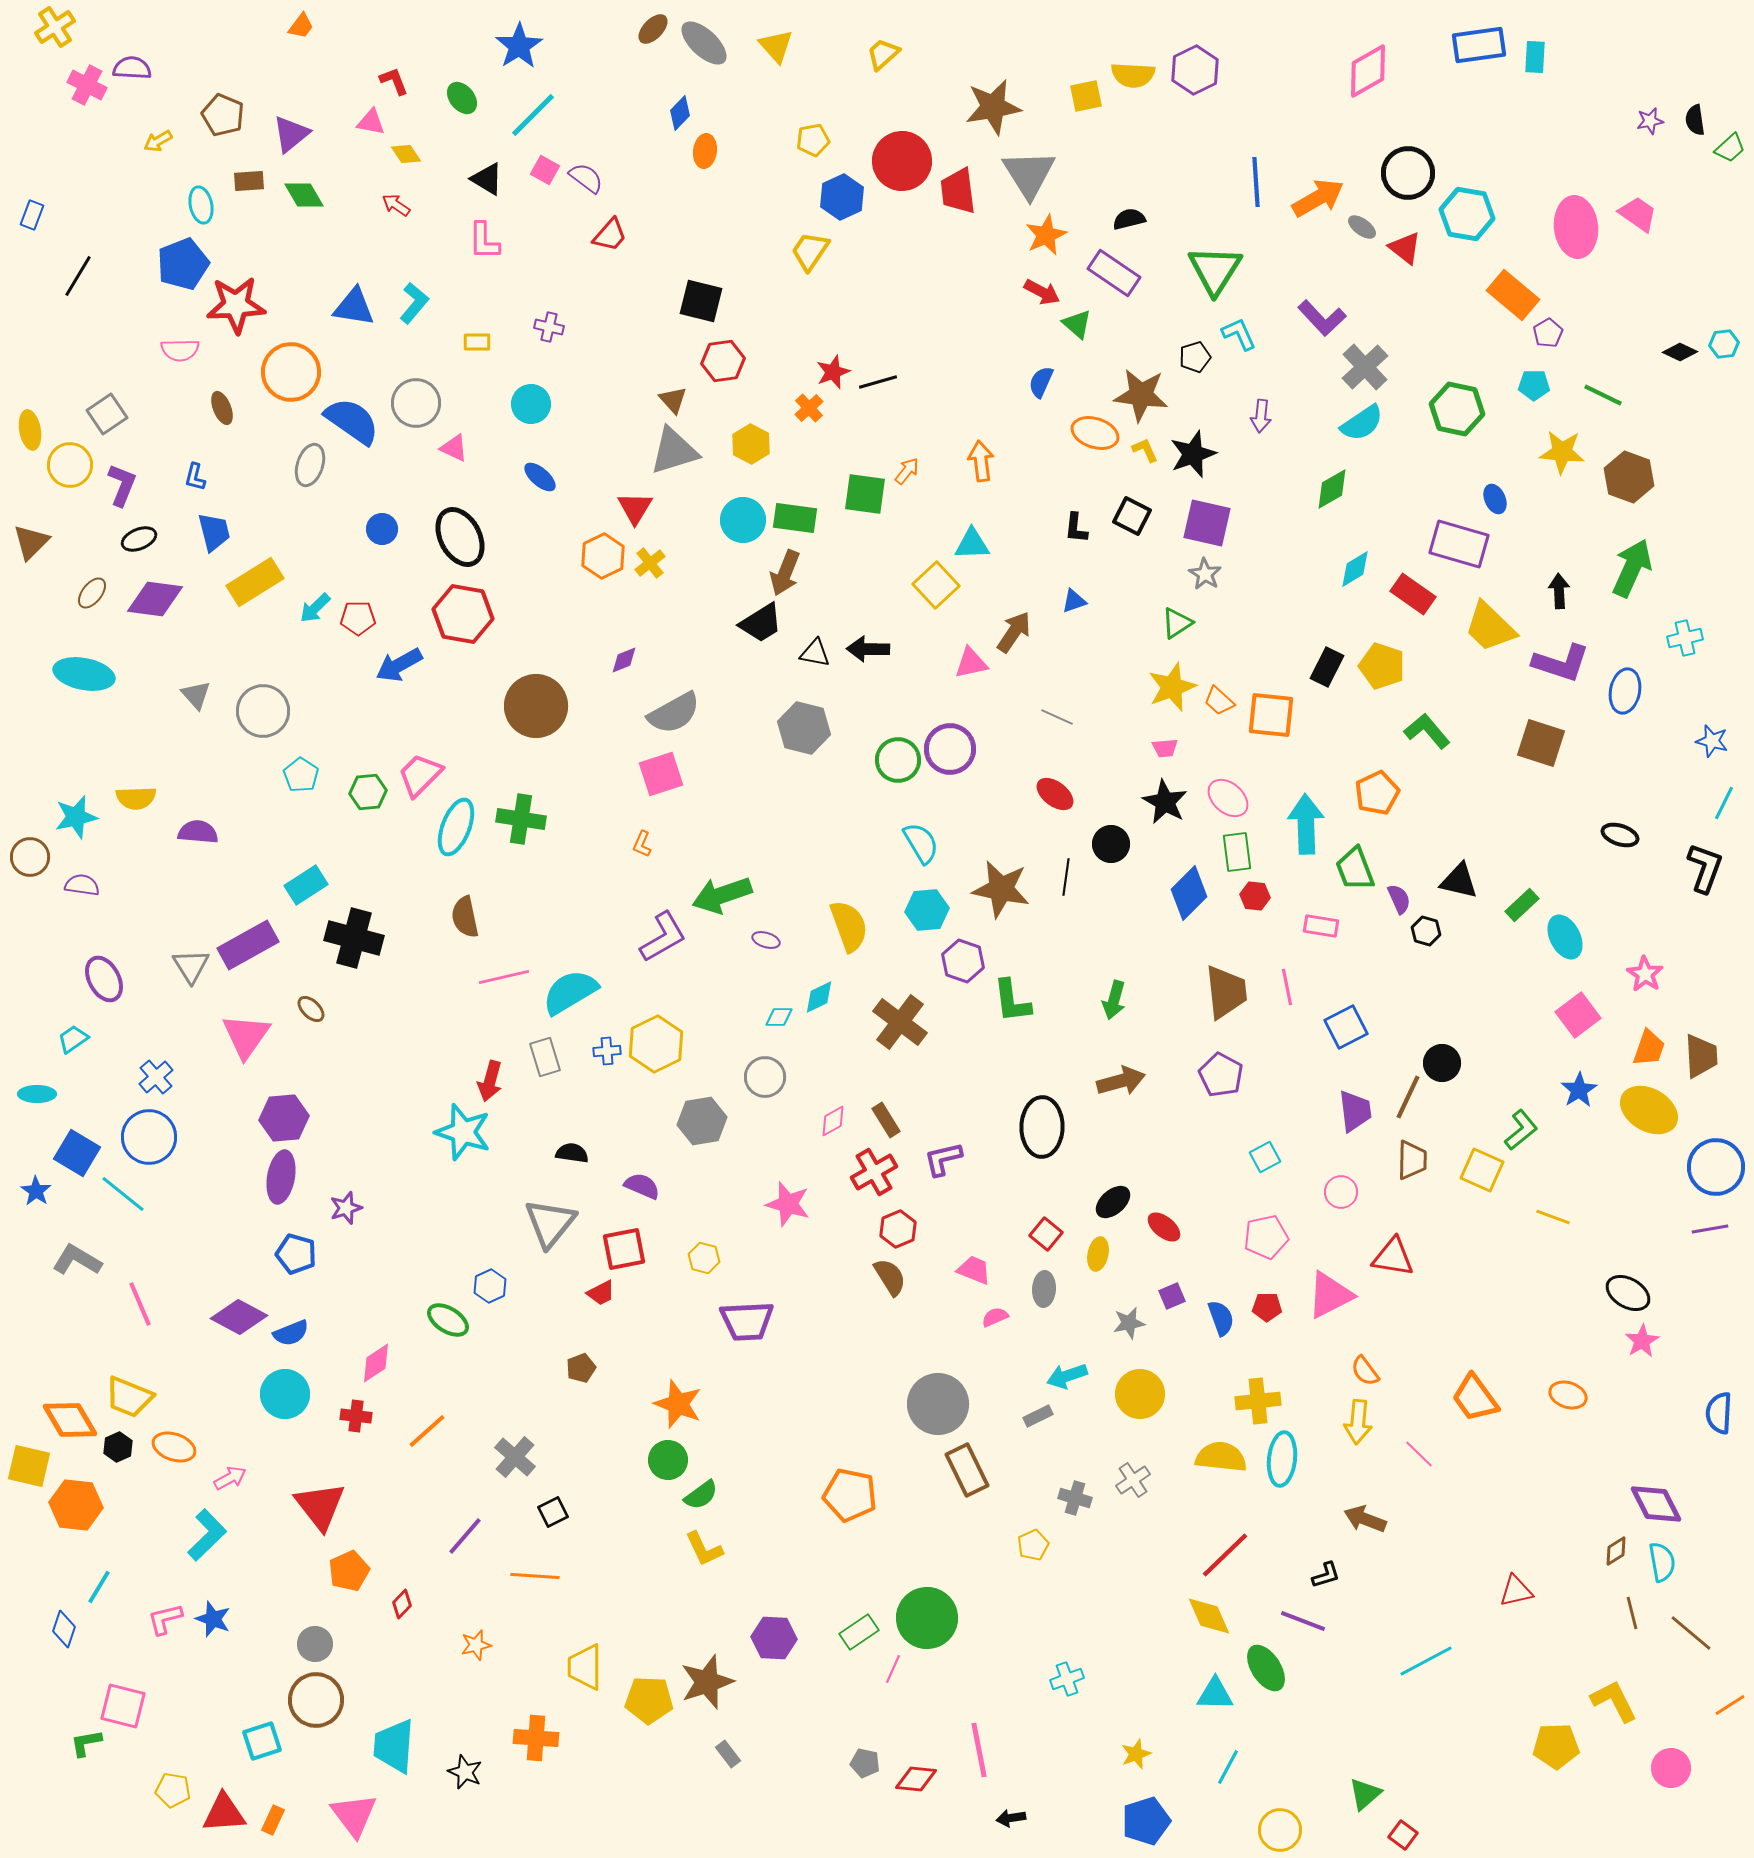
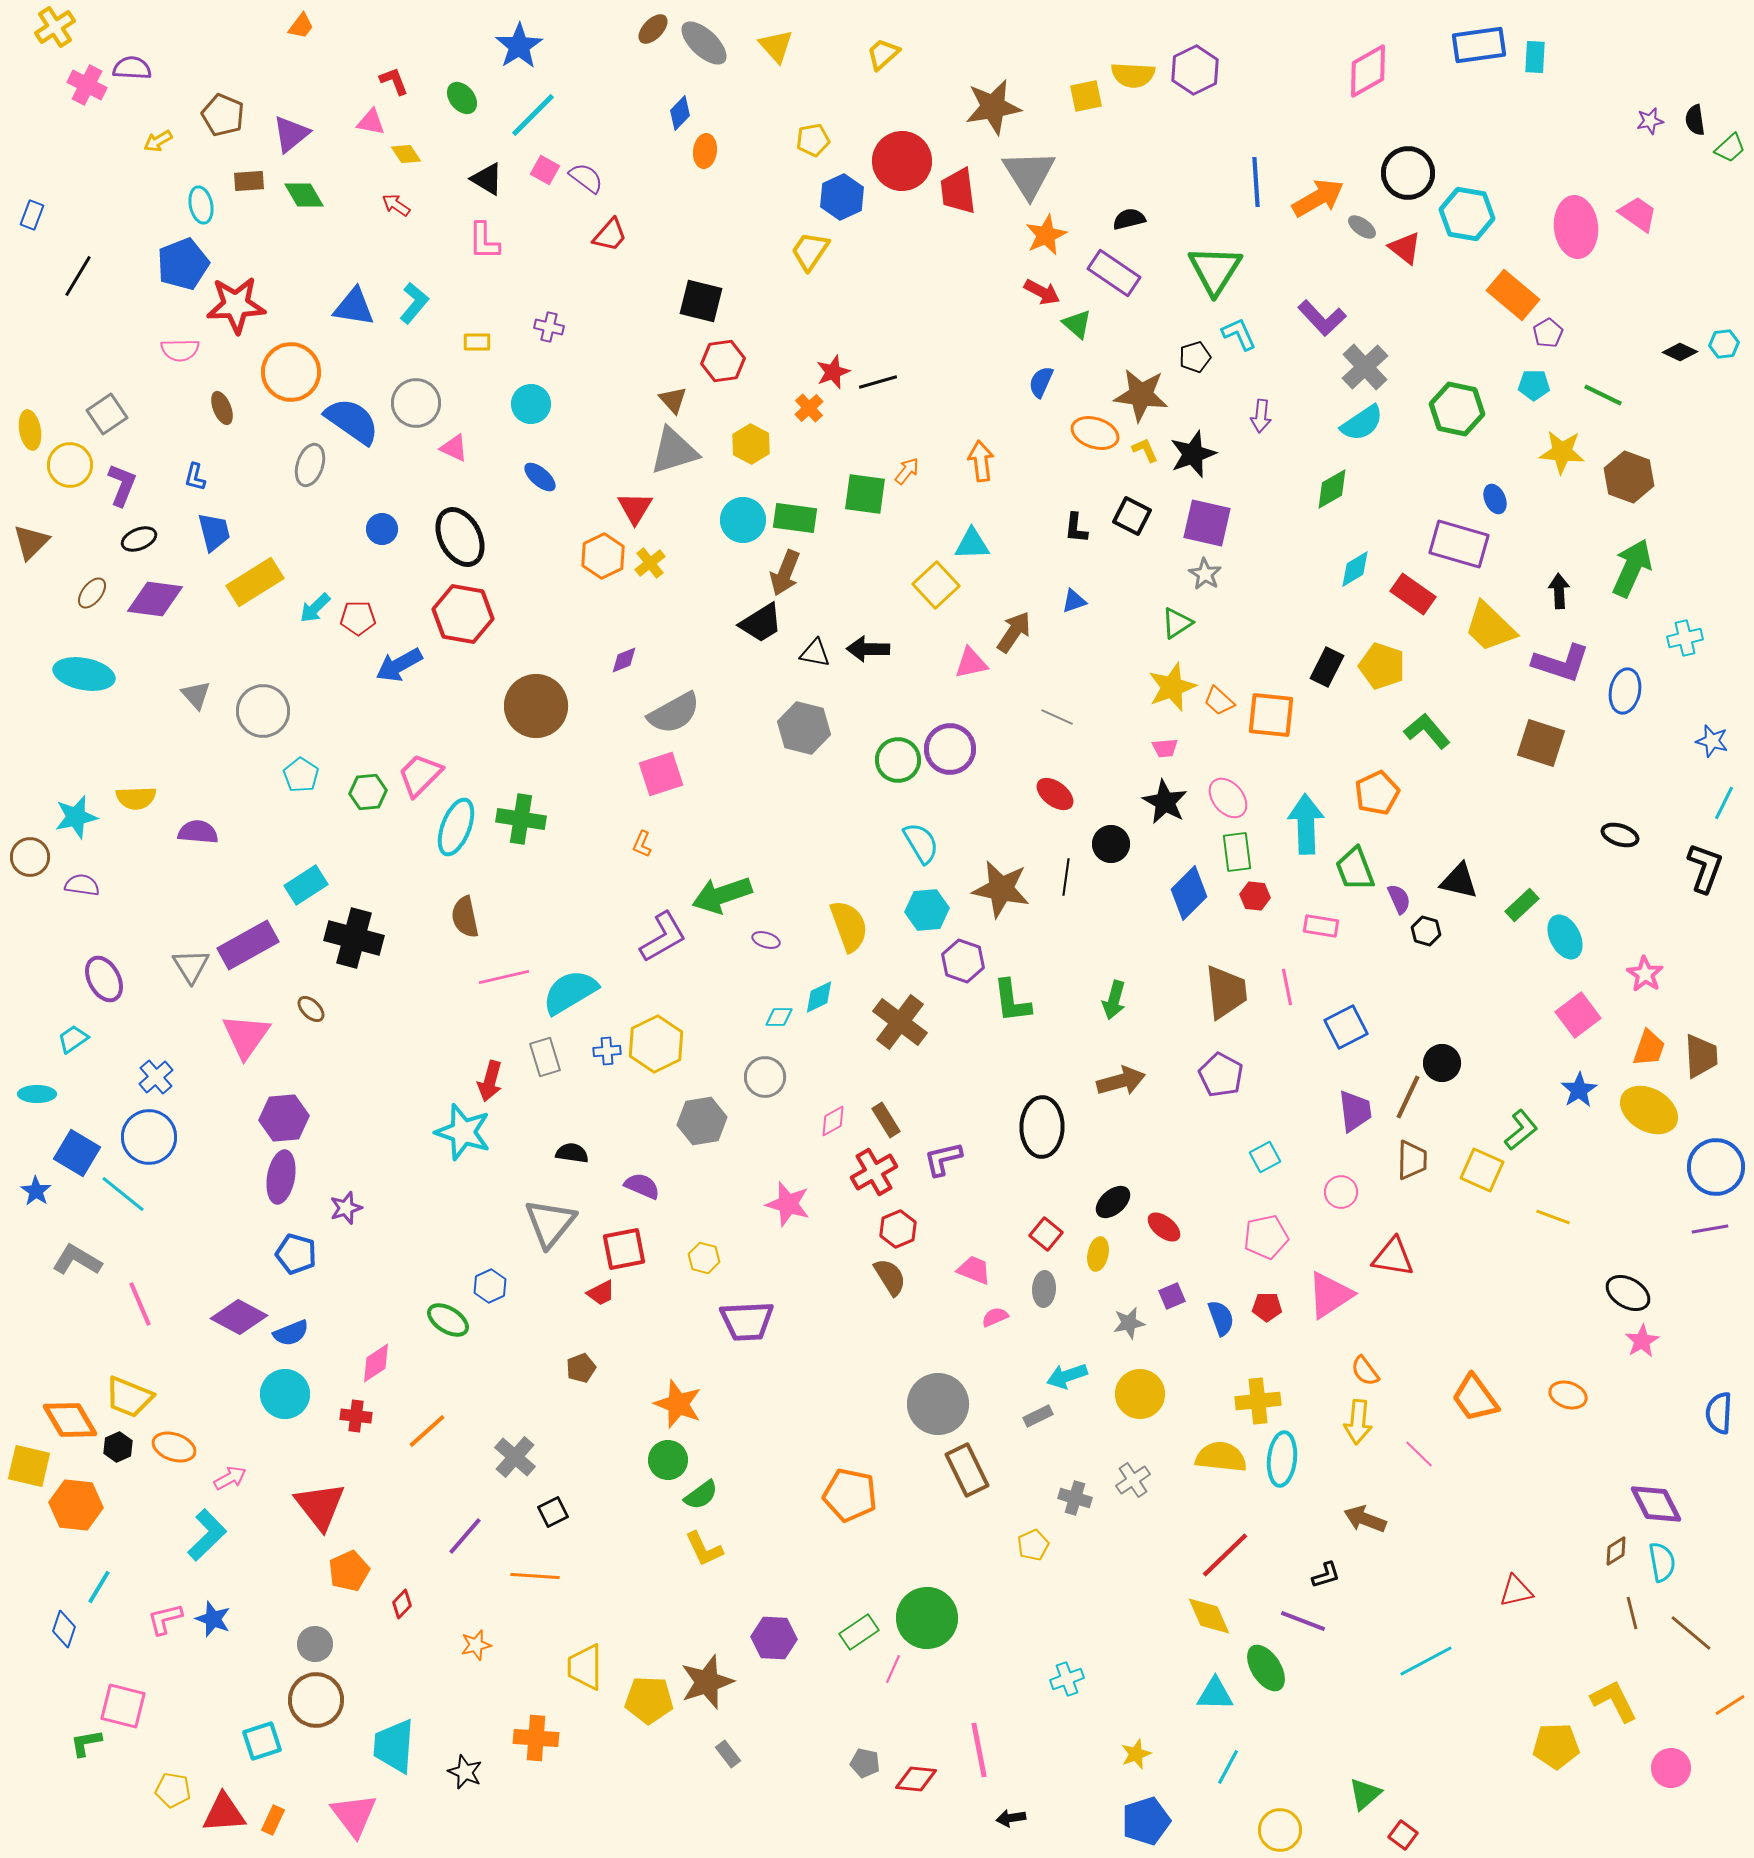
pink ellipse at (1228, 798): rotated 9 degrees clockwise
pink triangle at (1330, 1295): rotated 6 degrees counterclockwise
